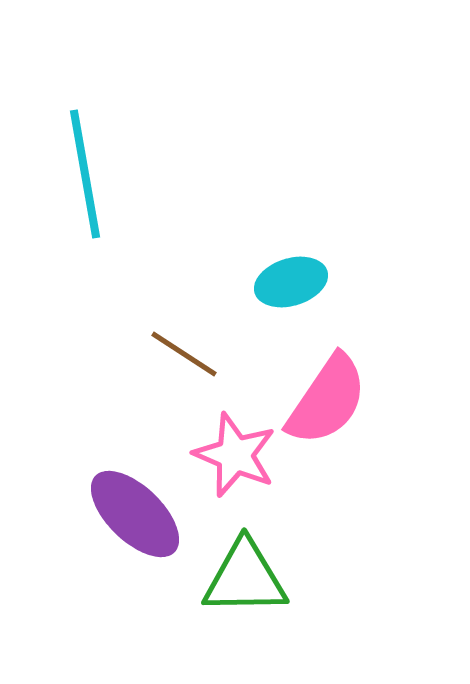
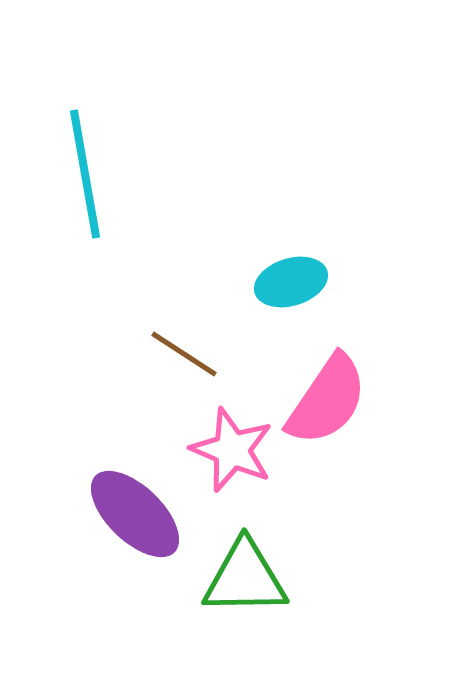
pink star: moved 3 px left, 5 px up
